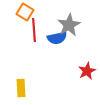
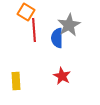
orange square: moved 1 px right
blue semicircle: rotated 102 degrees clockwise
red star: moved 25 px left, 5 px down; rotated 18 degrees counterclockwise
yellow rectangle: moved 5 px left, 7 px up
